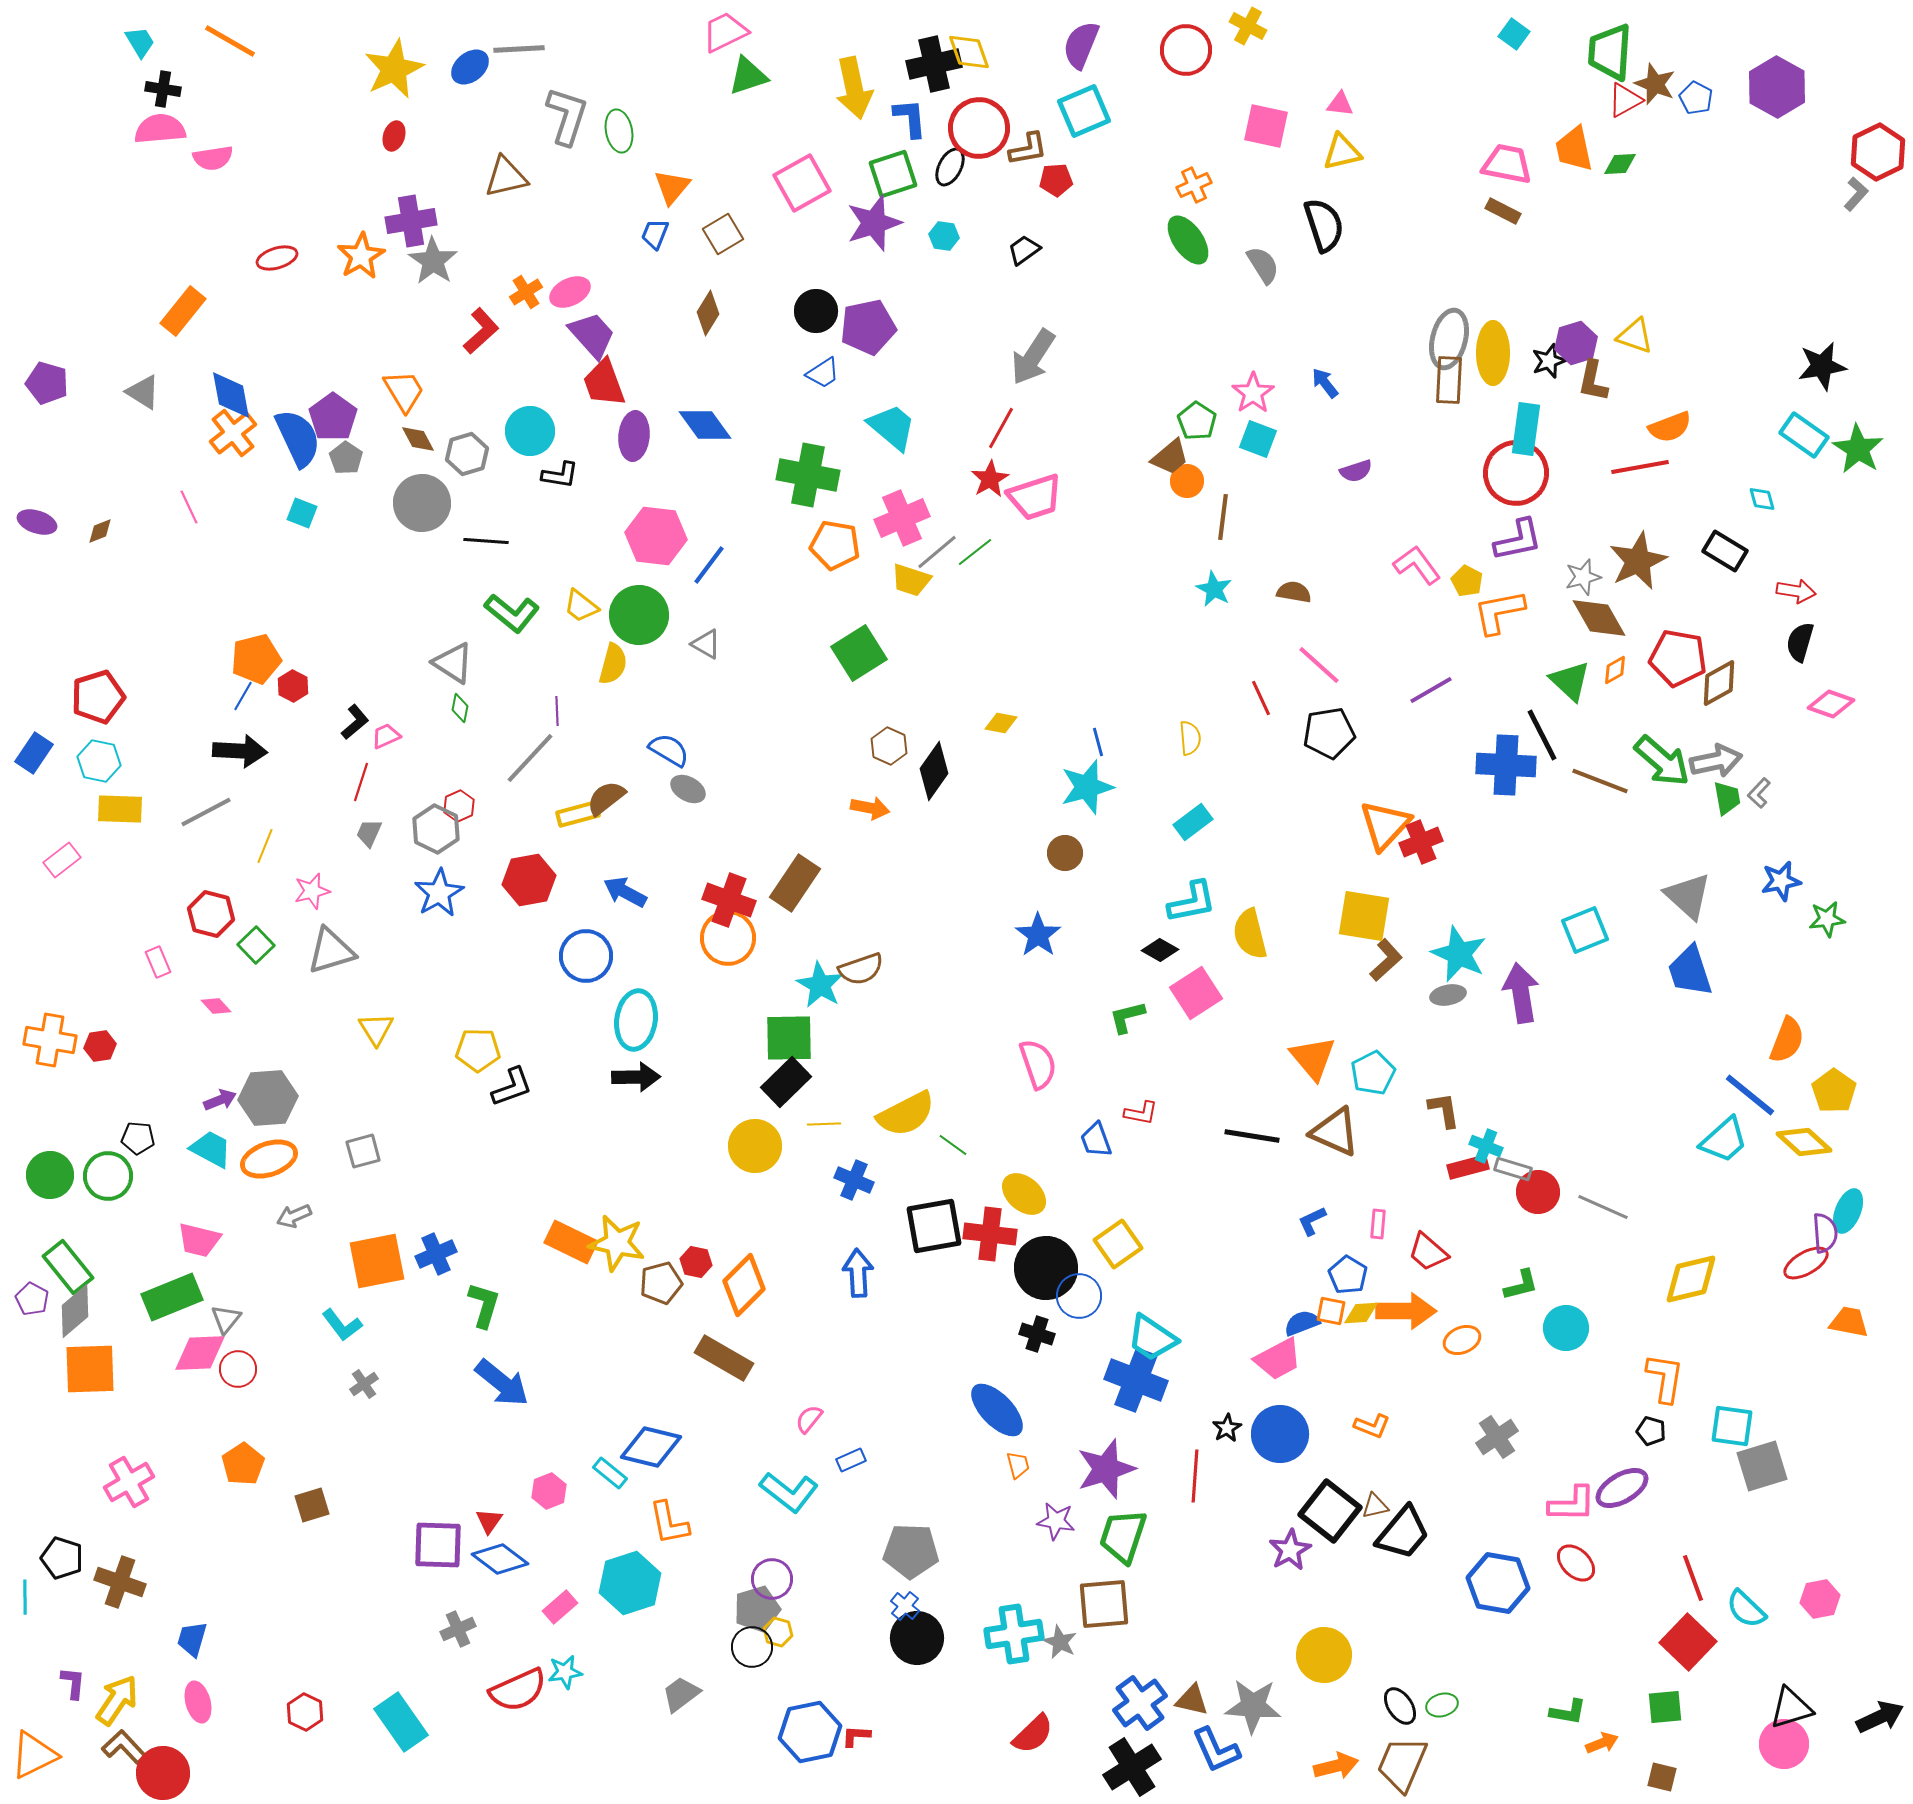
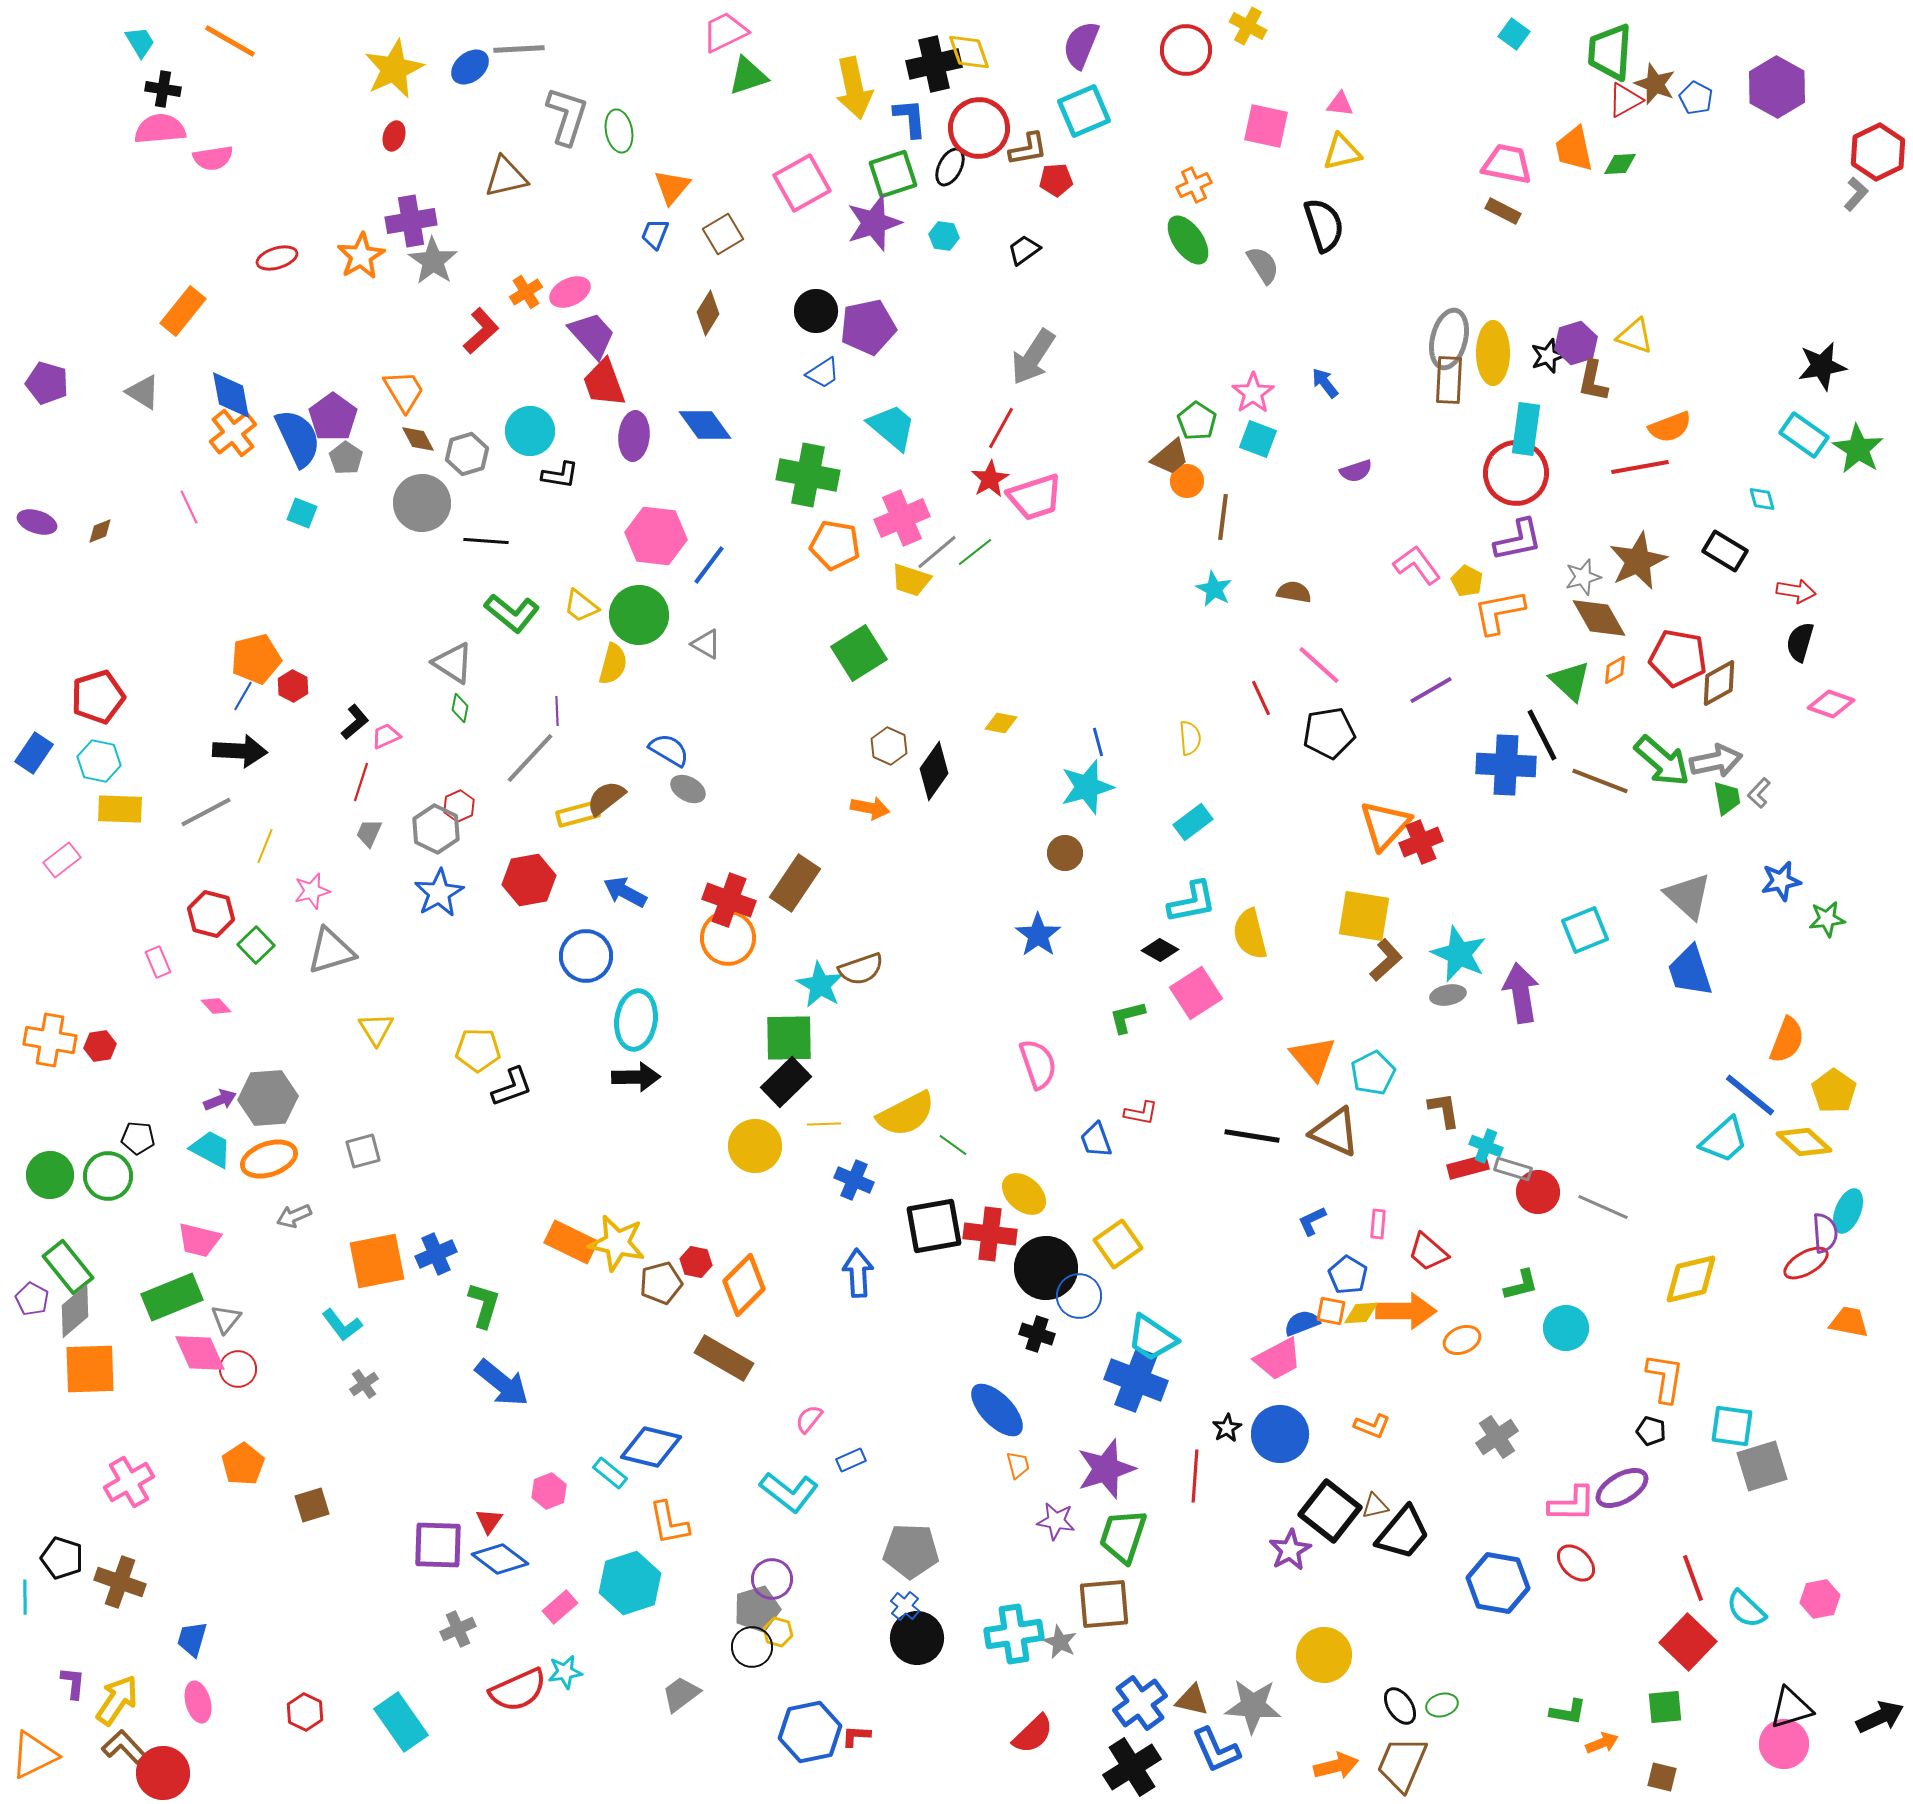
black star at (1549, 361): moved 1 px left, 5 px up
pink diamond at (200, 1353): rotated 68 degrees clockwise
